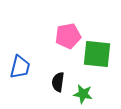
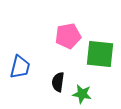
green square: moved 3 px right
green star: moved 1 px left
